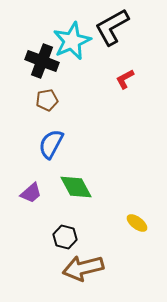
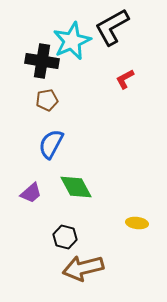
black cross: rotated 12 degrees counterclockwise
yellow ellipse: rotated 30 degrees counterclockwise
